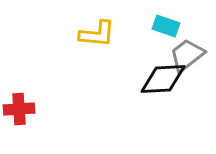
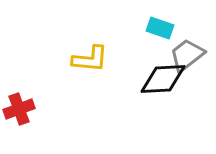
cyan rectangle: moved 6 px left, 2 px down
yellow L-shape: moved 7 px left, 25 px down
red cross: rotated 16 degrees counterclockwise
